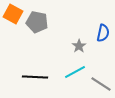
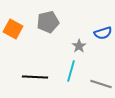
orange square: moved 15 px down
gray pentagon: moved 11 px right; rotated 25 degrees counterclockwise
blue semicircle: rotated 60 degrees clockwise
cyan line: moved 4 px left, 1 px up; rotated 45 degrees counterclockwise
gray line: rotated 15 degrees counterclockwise
